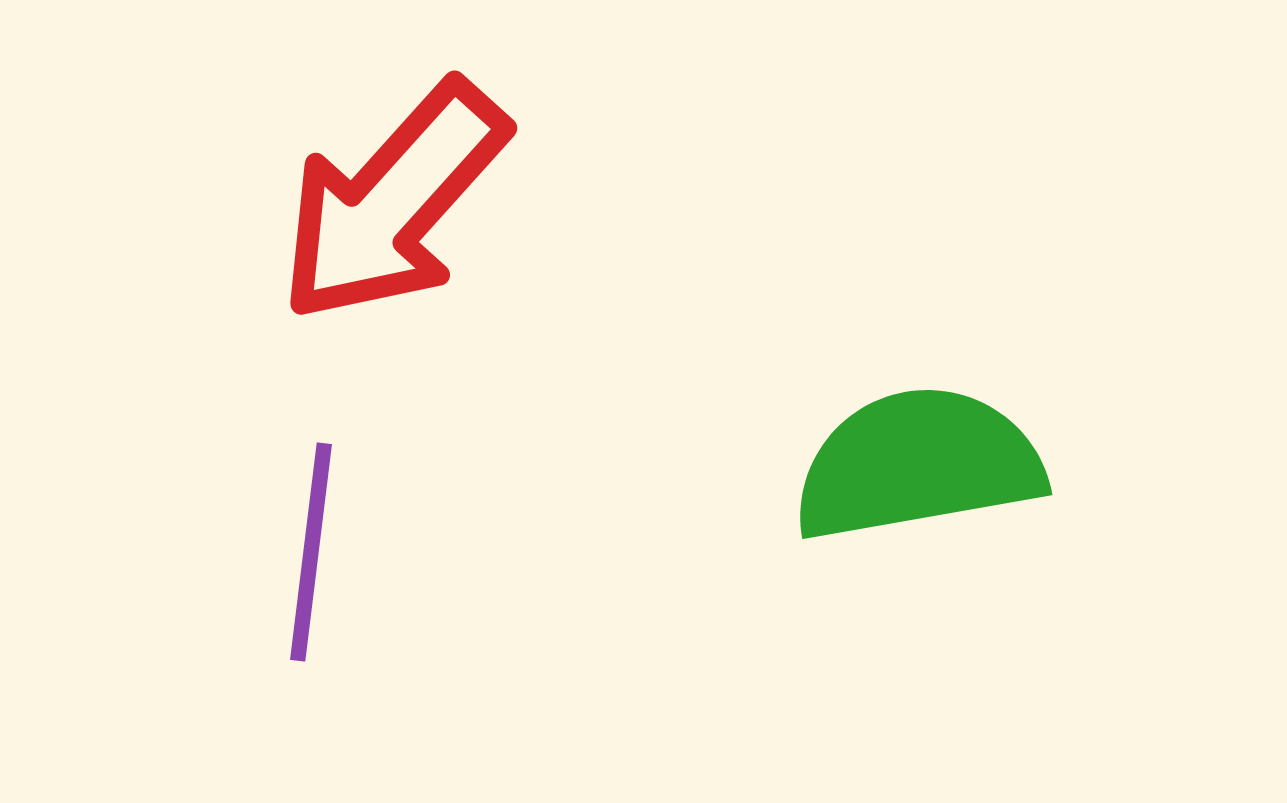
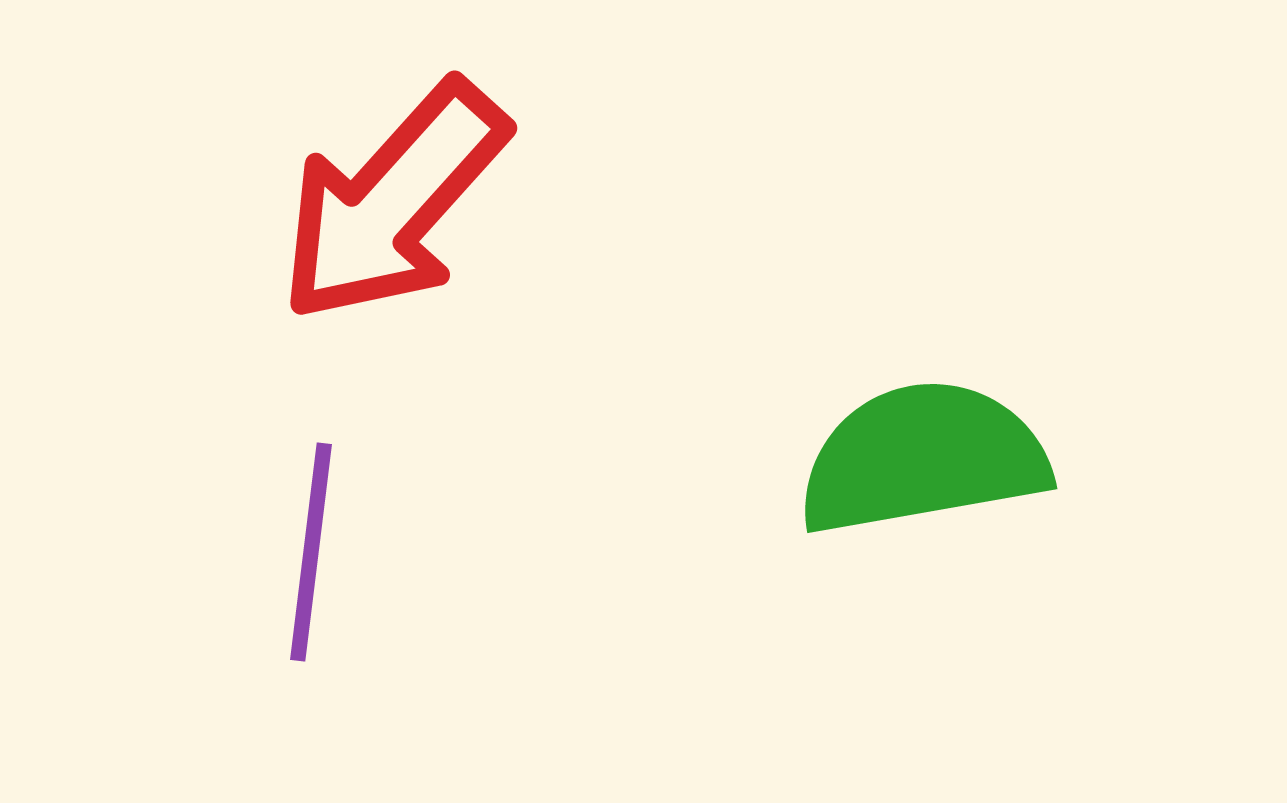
green semicircle: moved 5 px right, 6 px up
